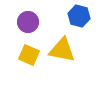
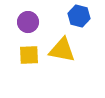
yellow square: rotated 25 degrees counterclockwise
